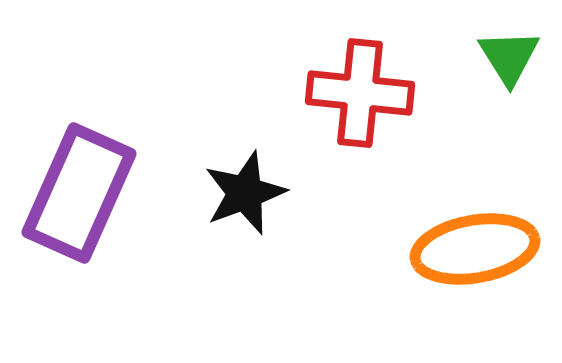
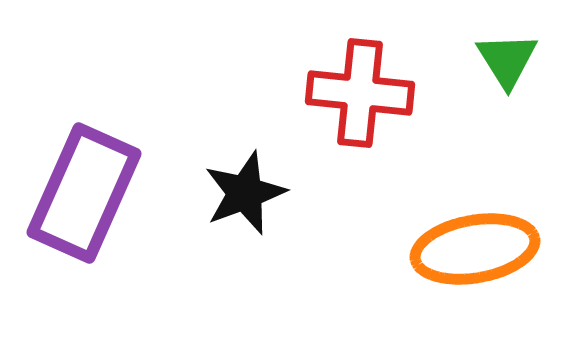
green triangle: moved 2 px left, 3 px down
purple rectangle: moved 5 px right
